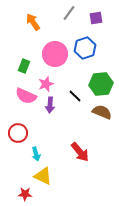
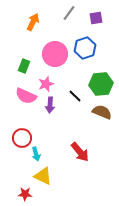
orange arrow: rotated 60 degrees clockwise
red circle: moved 4 px right, 5 px down
